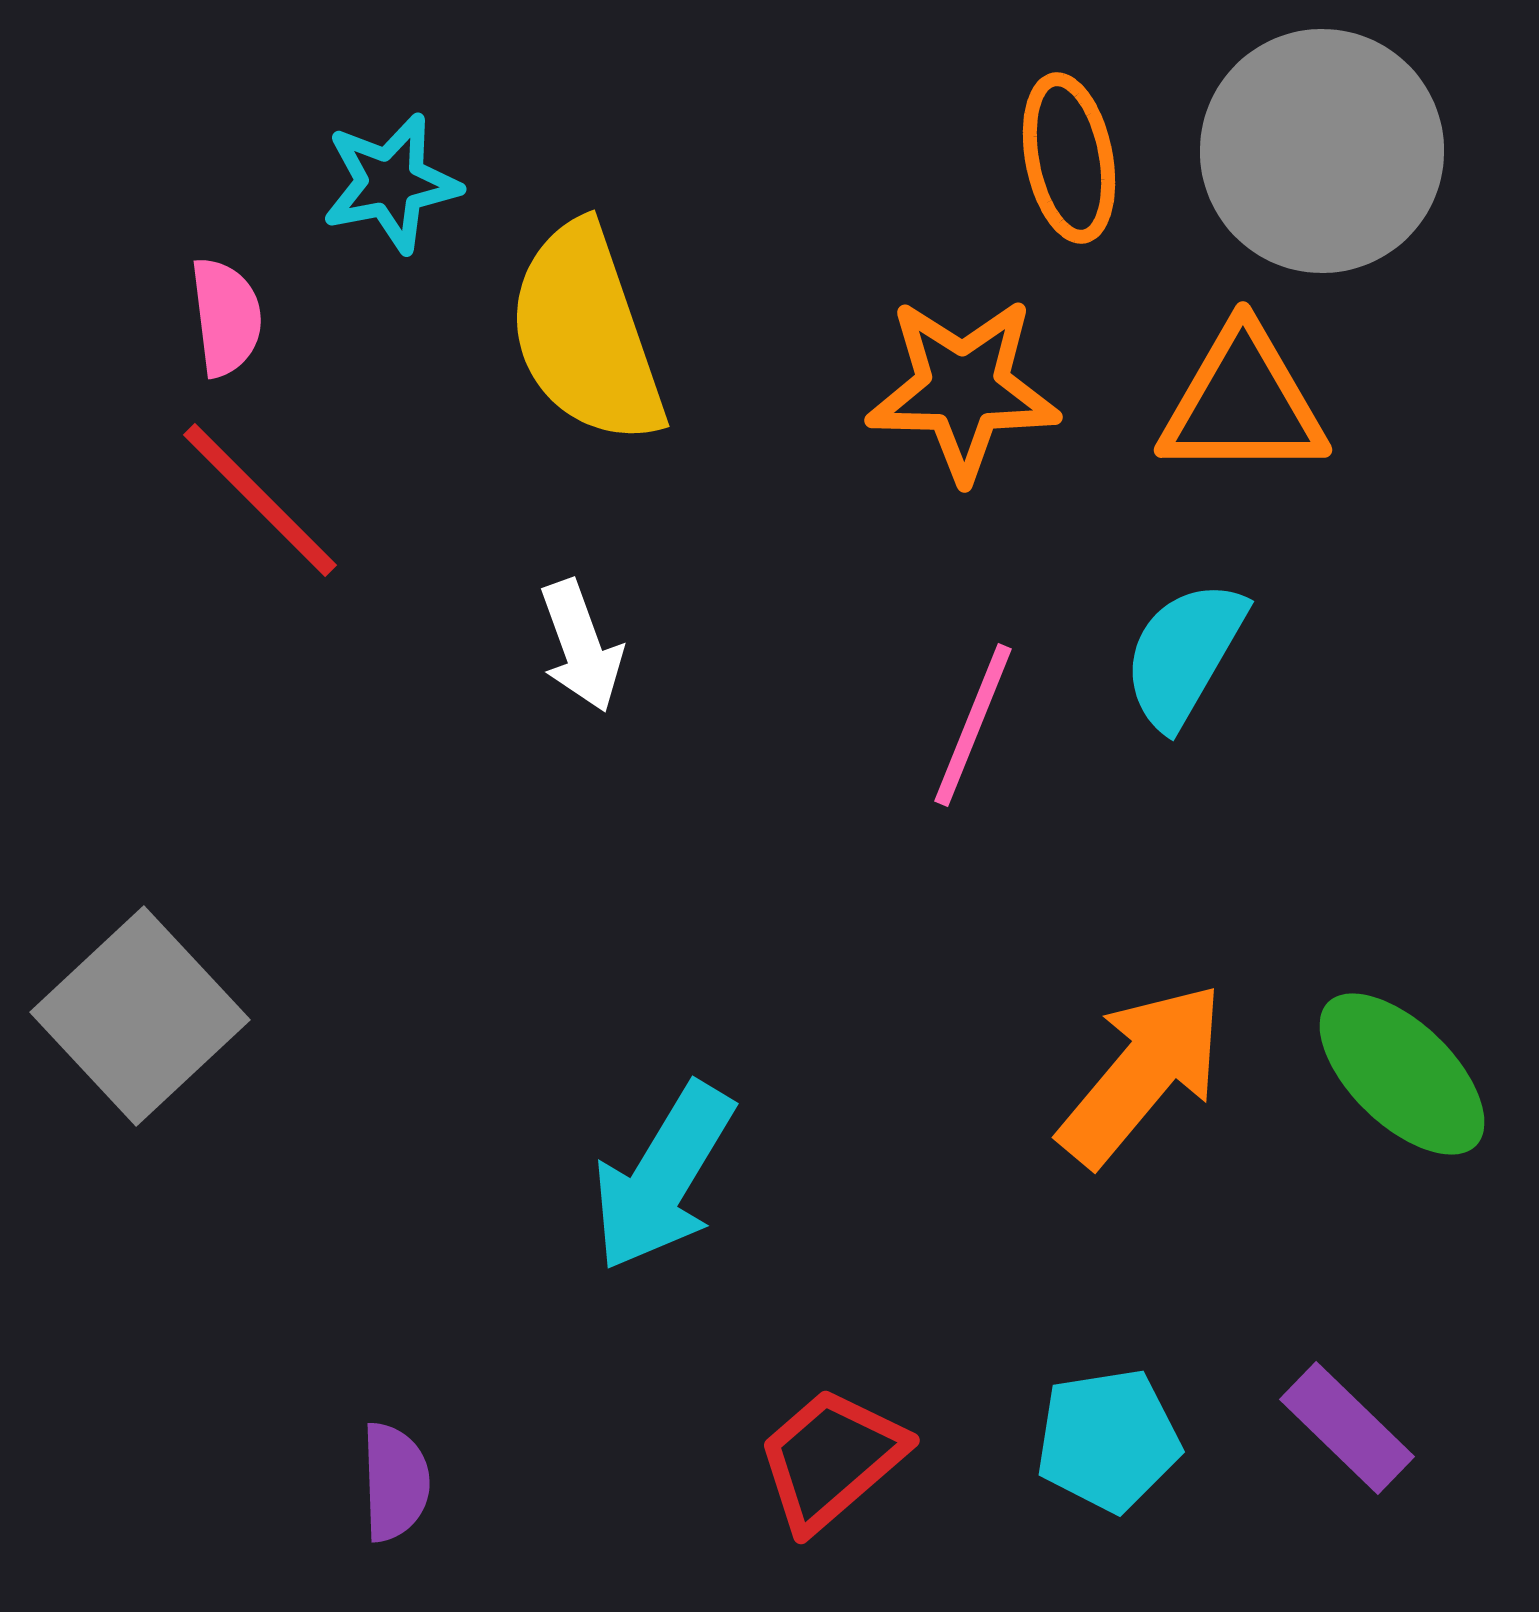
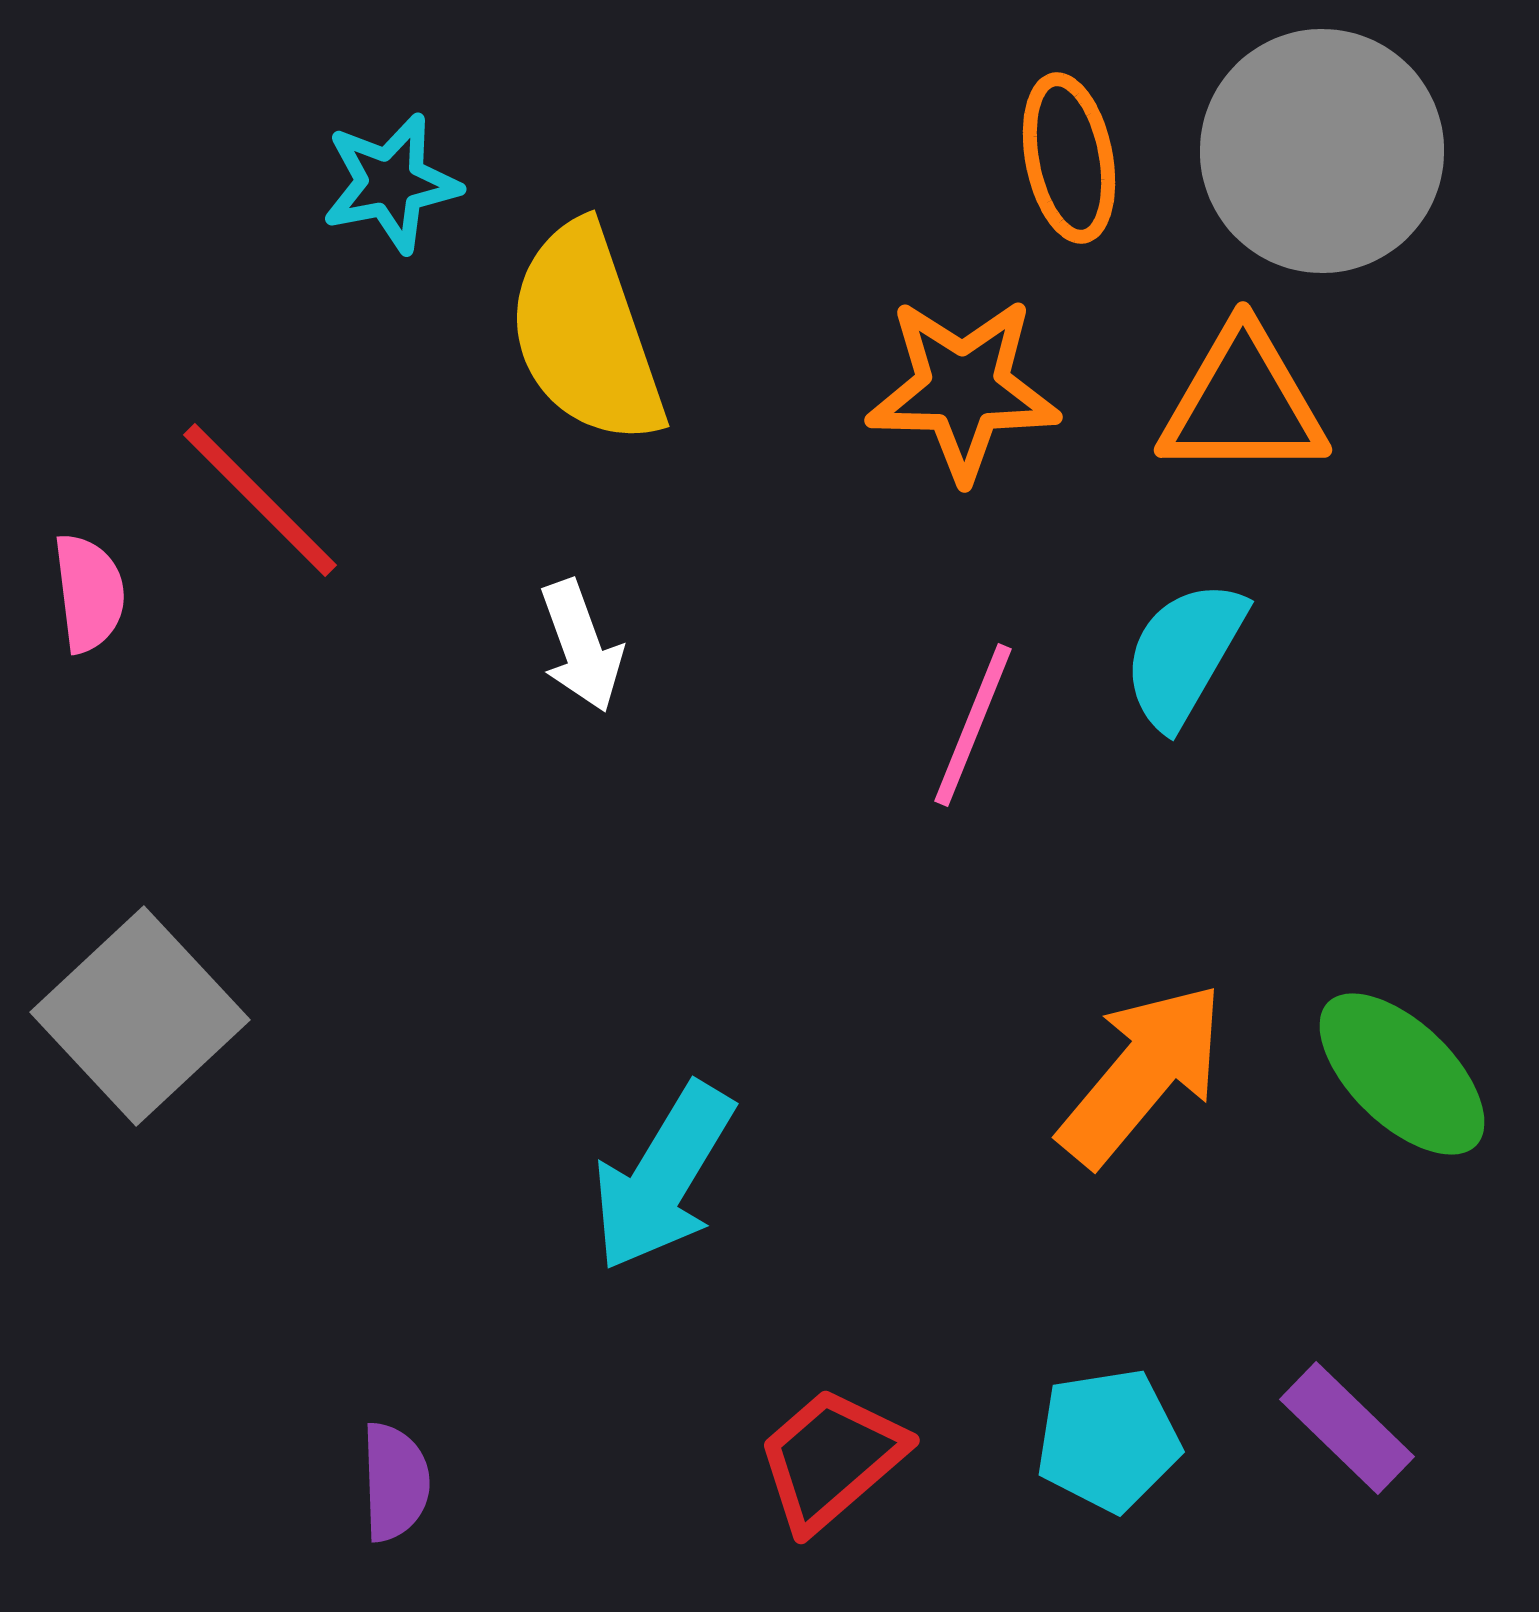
pink semicircle: moved 137 px left, 276 px down
